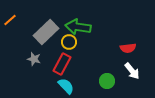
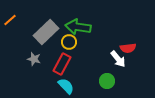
white arrow: moved 14 px left, 12 px up
